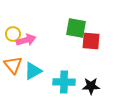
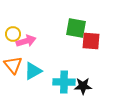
pink arrow: moved 1 px down
black star: moved 8 px left
